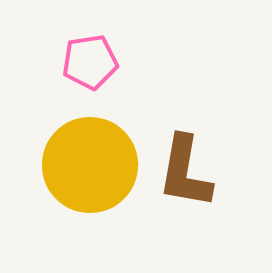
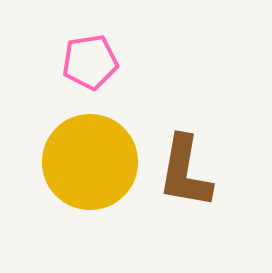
yellow circle: moved 3 px up
